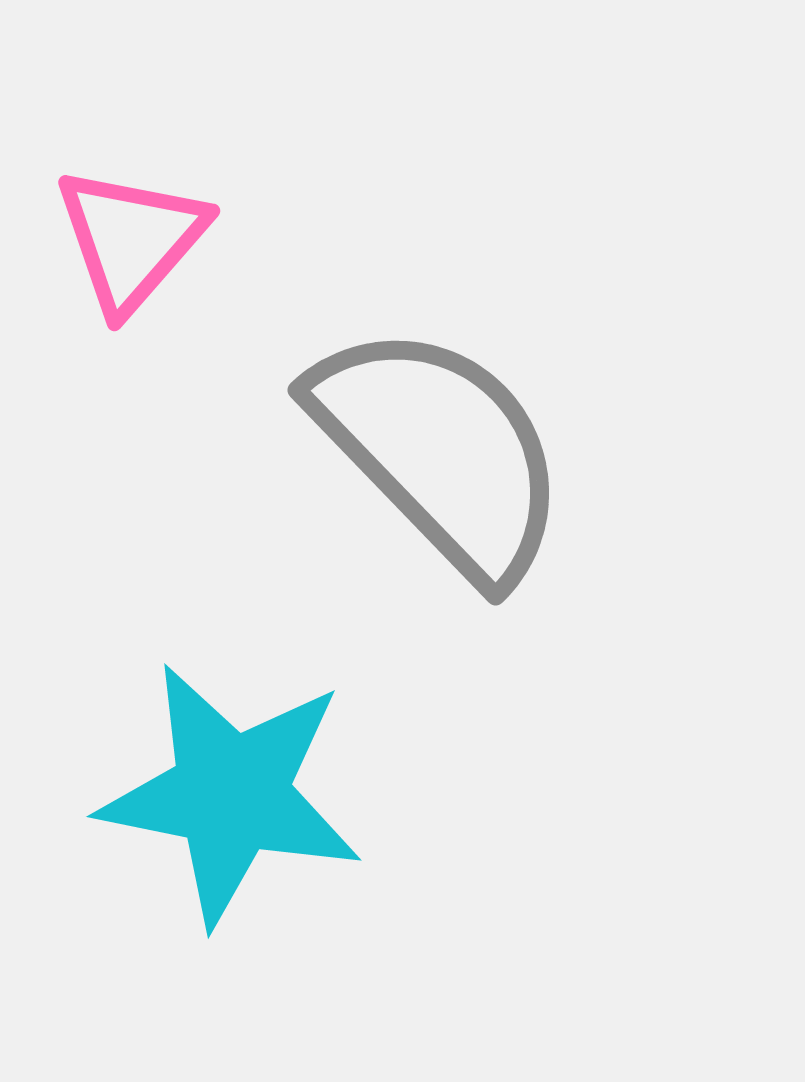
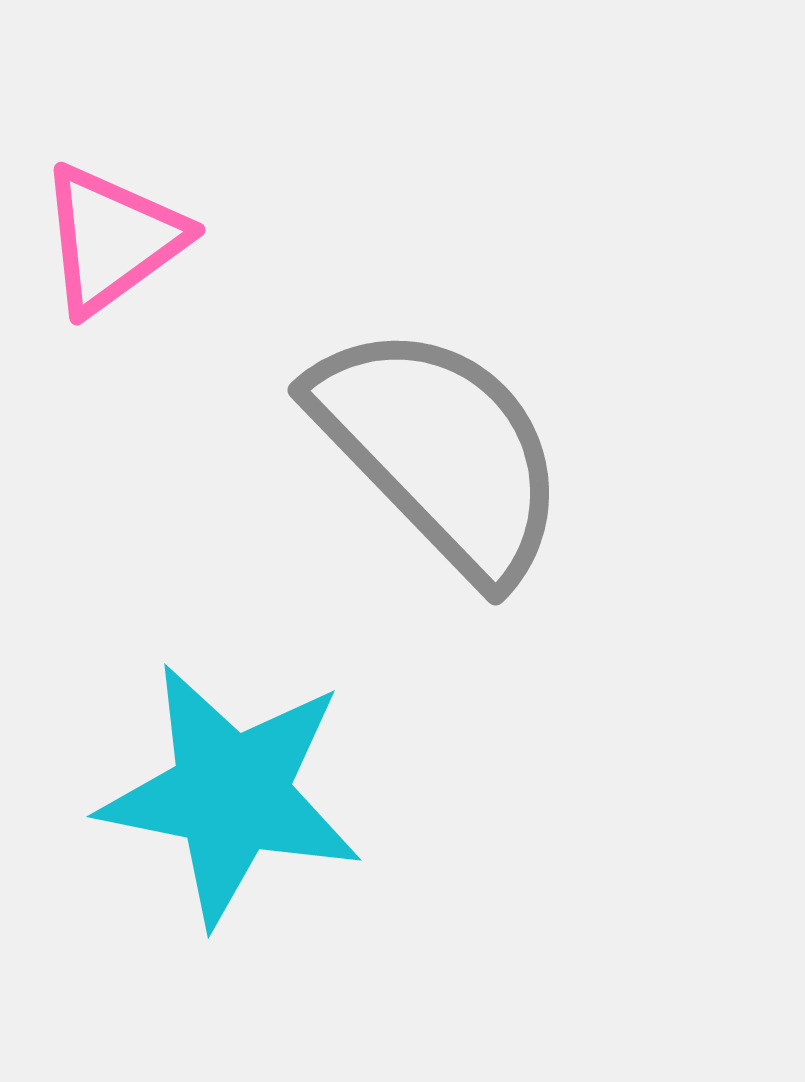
pink triangle: moved 19 px left; rotated 13 degrees clockwise
